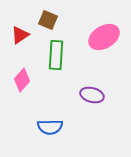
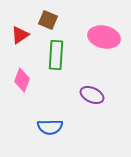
pink ellipse: rotated 44 degrees clockwise
pink diamond: rotated 20 degrees counterclockwise
purple ellipse: rotated 10 degrees clockwise
